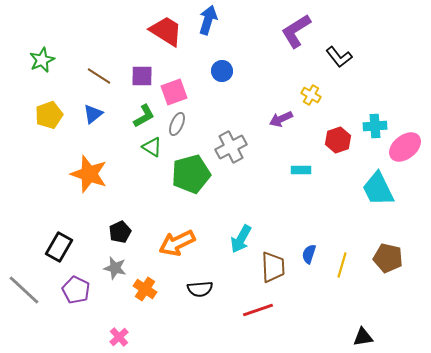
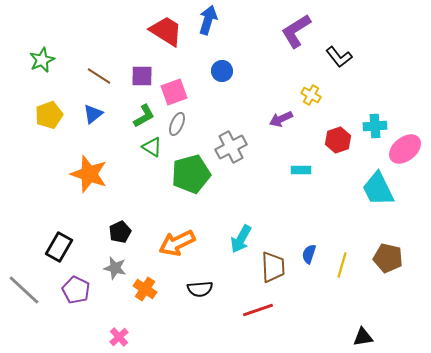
pink ellipse: moved 2 px down
